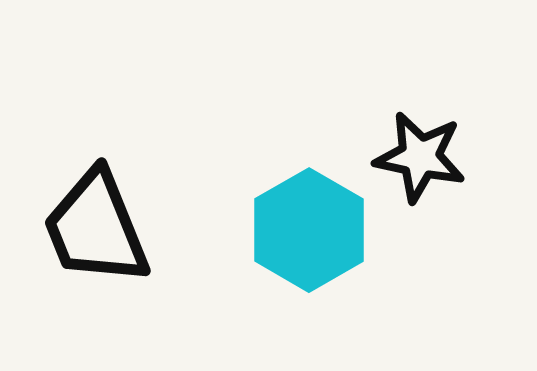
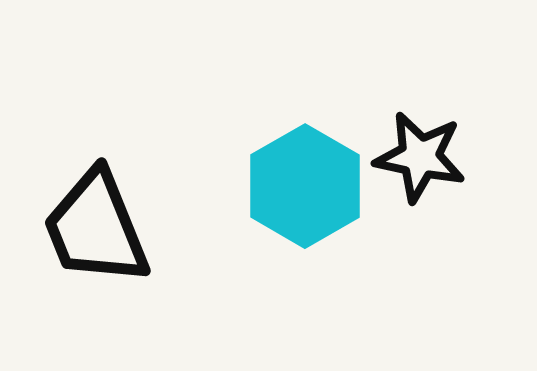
cyan hexagon: moved 4 px left, 44 px up
